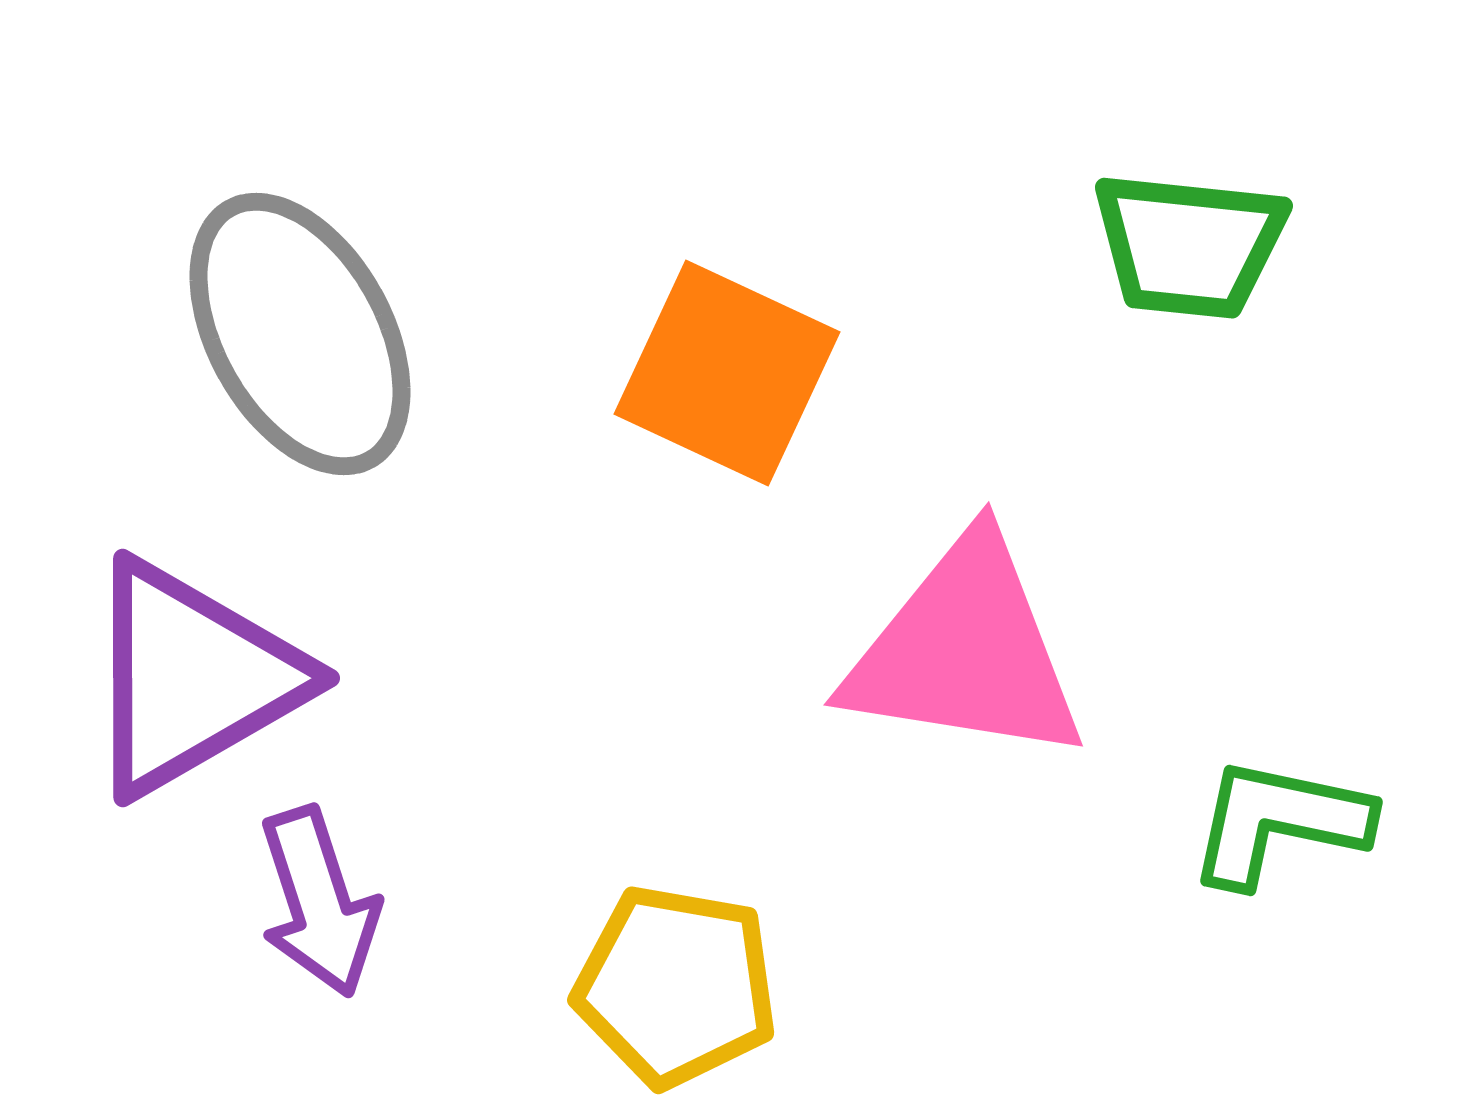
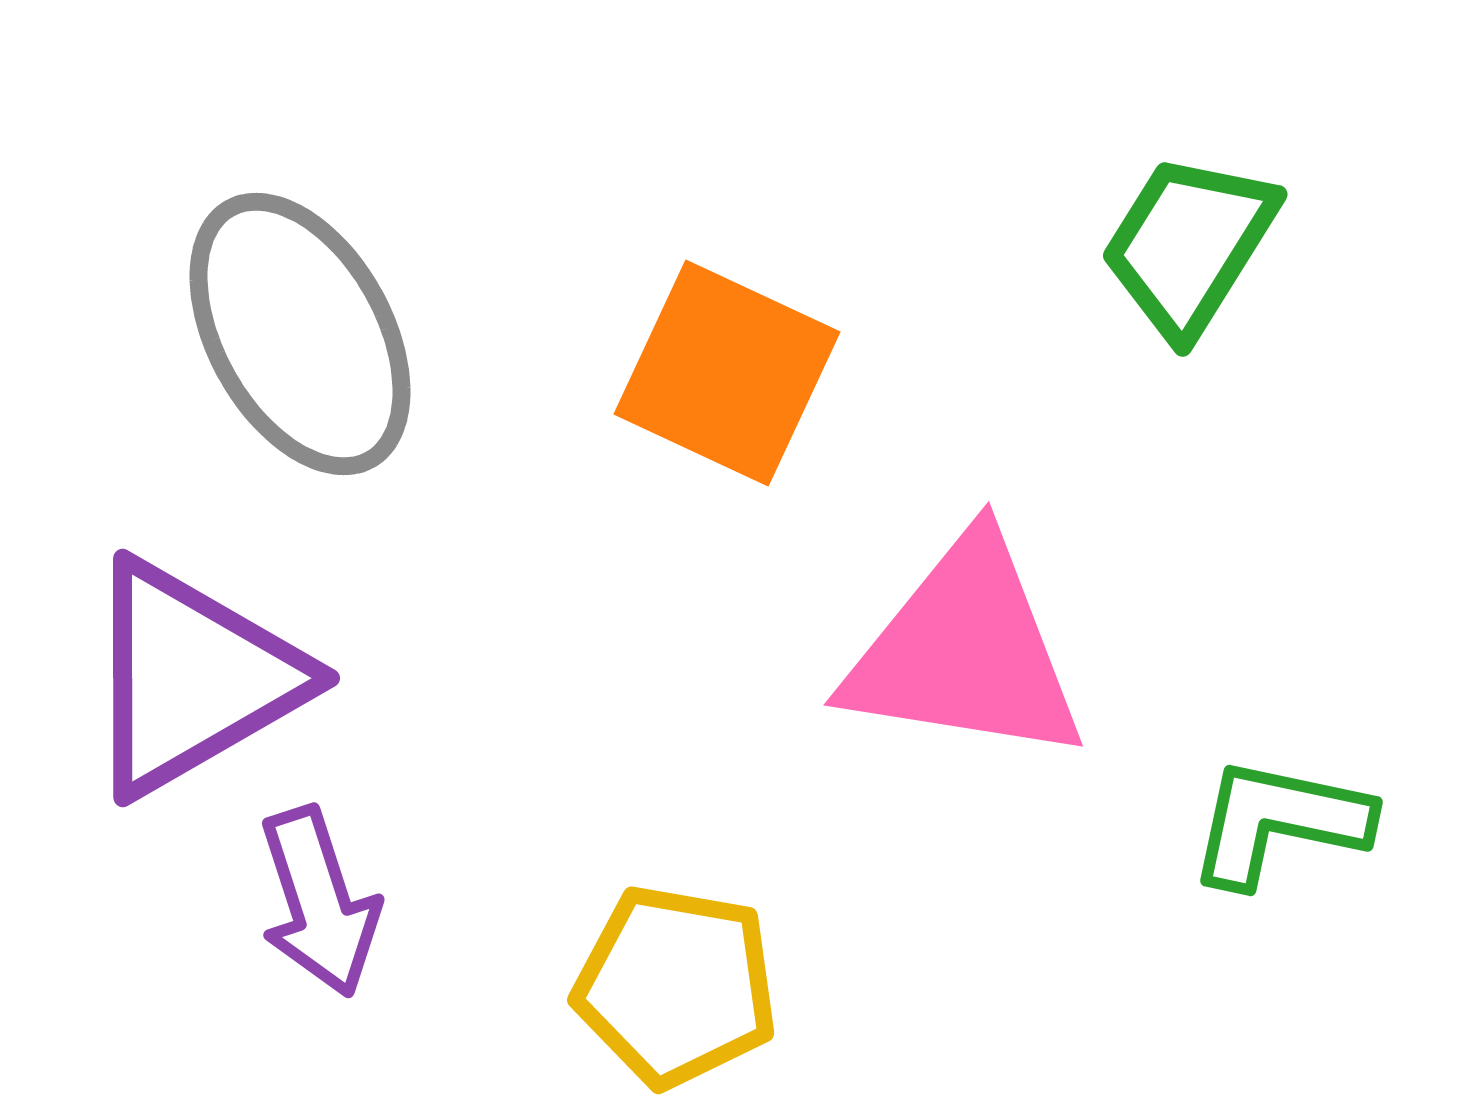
green trapezoid: rotated 116 degrees clockwise
